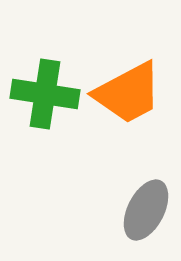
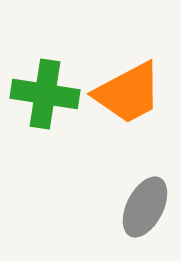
gray ellipse: moved 1 px left, 3 px up
